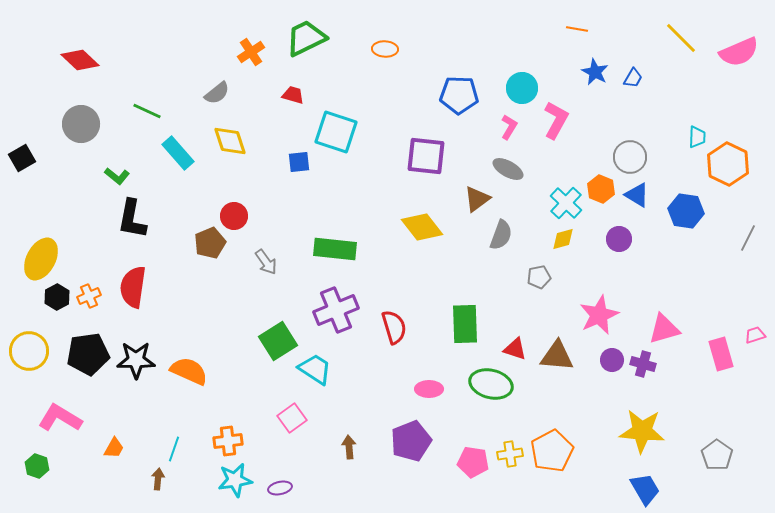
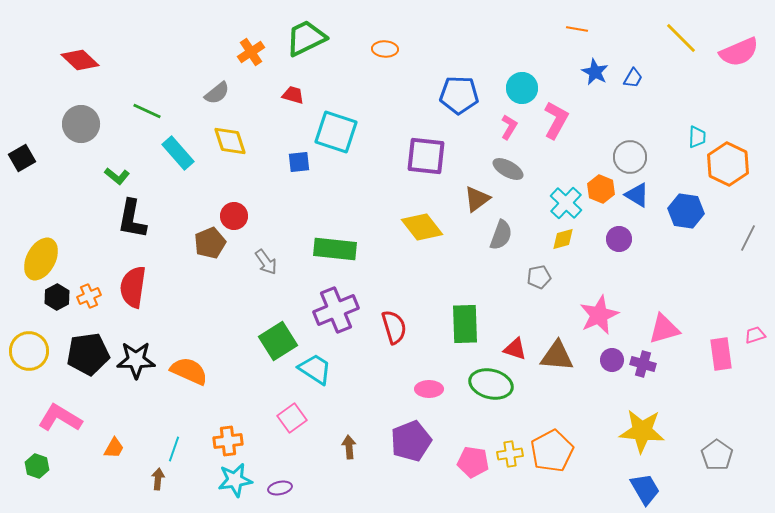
pink rectangle at (721, 354): rotated 8 degrees clockwise
